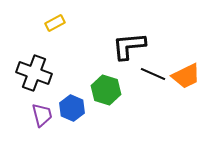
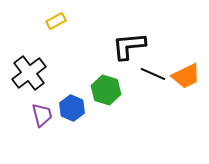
yellow rectangle: moved 1 px right, 2 px up
black cross: moved 5 px left; rotated 32 degrees clockwise
